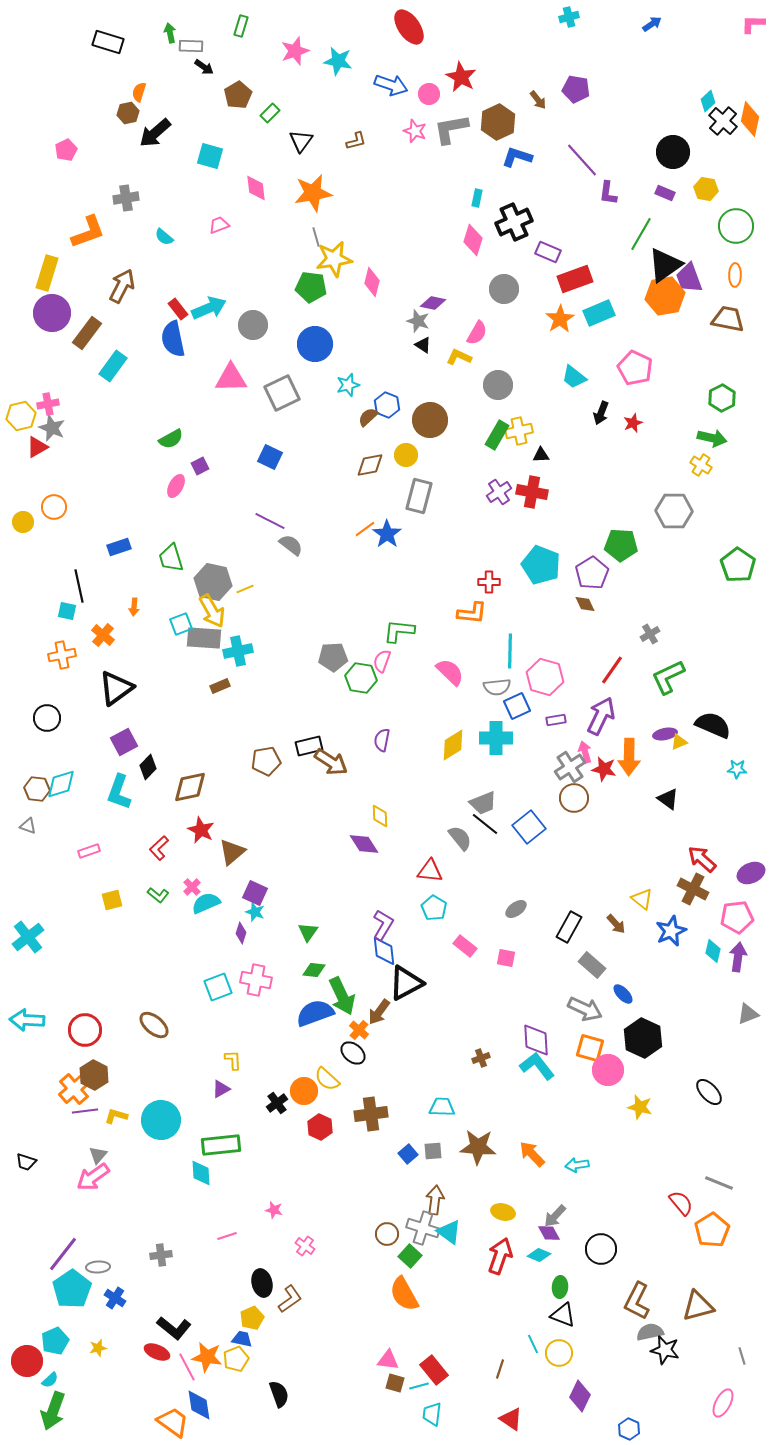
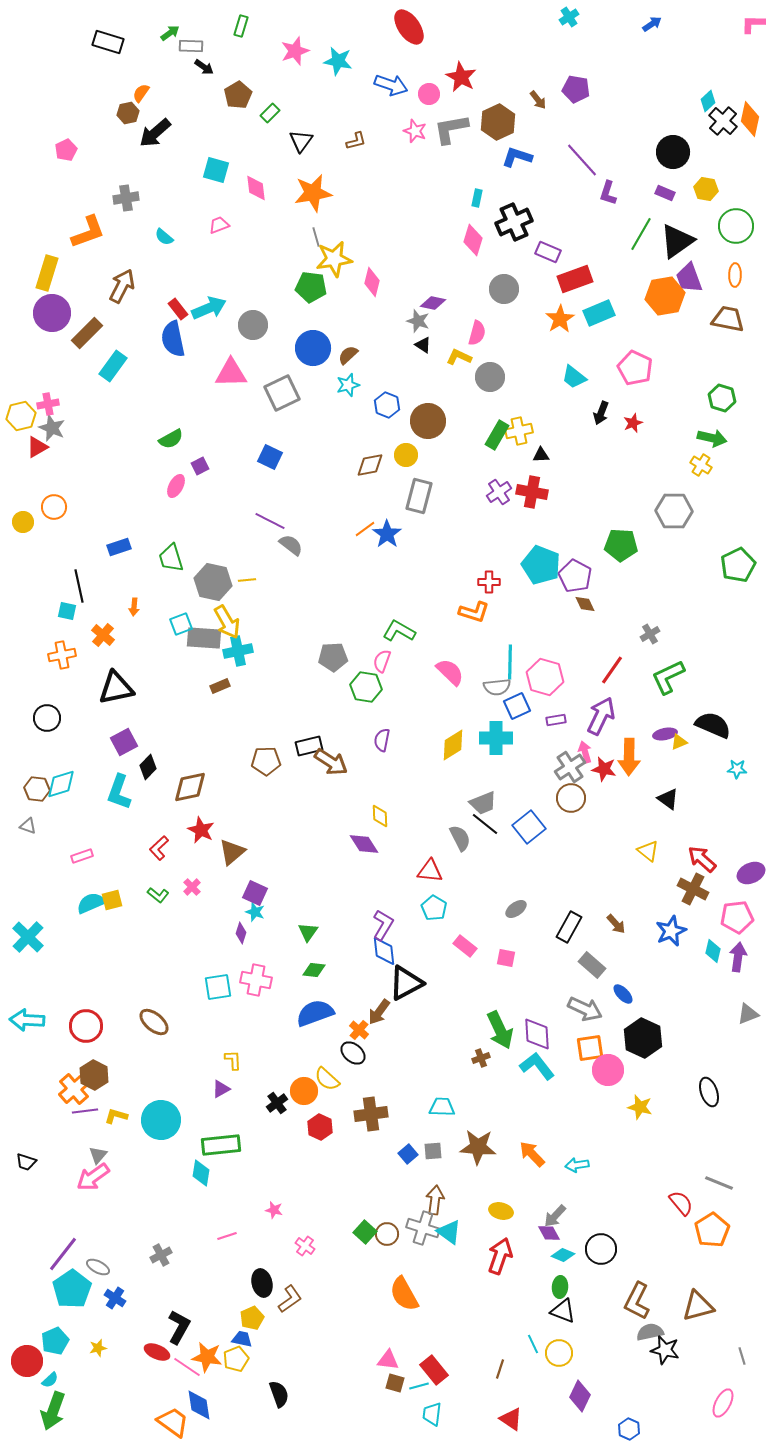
cyan cross at (569, 17): rotated 18 degrees counterclockwise
green arrow at (170, 33): rotated 66 degrees clockwise
orange semicircle at (139, 92): moved 2 px right, 1 px down; rotated 18 degrees clockwise
cyan square at (210, 156): moved 6 px right, 14 px down
purple L-shape at (608, 193): rotated 10 degrees clockwise
black triangle at (665, 265): moved 12 px right, 24 px up
brown rectangle at (87, 333): rotated 8 degrees clockwise
pink semicircle at (477, 333): rotated 15 degrees counterclockwise
blue circle at (315, 344): moved 2 px left, 4 px down
pink triangle at (231, 378): moved 5 px up
gray circle at (498, 385): moved 8 px left, 8 px up
green hexagon at (722, 398): rotated 16 degrees counterclockwise
brown semicircle at (368, 417): moved 20 px left, 62 px up
brown circle at (430, 420): moved 2 px left, 1 px down
green pentagon at (738, 565): rotated 12 degrees clockwise
purple pentagon at (592, 573): moved 17 px left, 3 px down; rotated 12 degrees counterclockwise
yellow line at (245, 589): moved 2 px right, 9 px up; rotated 18 degrees clockwise
yellow arrow at (212, 611): moved 15 px right, 11 px down
orange L-shape at (472, 613): moved 2 px right, 1 px up; rotated 12 degrees clockwise
green L-shape at (399, 631): rotated 24 degrees clockwise
cyan line at (510, 651): moved 11 px down
green hexagon at (361, 678): moved 5 px right, 9 px down
black triangle at (116, 688): rotated 24 degrees clockwise
brown pentagon at (266, 761): rotated 8 degrees clockwise
brown circle at (574, 798): moved 3 px left
gray semicircle at (460, 838): rotated 12 degrees clockwise
pink rectangle at (89, 851): moved 7 px left, 5 px down
yellow triangle at (642, 899): moved 6 px right, 48 px up
cyan semicircle at (206, 903): moved 115 px left
cyan cross at (28, 937): rotated 8 degrees counterclockwise
cyan square at (218, 987): rotated 12 degrees clockwise
green arrow at (342, 996): moved 158 px right, 34 px down
brown ellipse at (154, 1025): moved 3 px up
red circle at (85, 1030): moved 1 px right, 4 px up
purple diamond at (536, 1040): moved 1 px right, 6 px up
orange square at (590, 1048): rotated 24 degrees counterclockwise
black ellipse at (709, 1092): rotated 24 degrees clockwise
cyan diamond at (201, 1173): rotated 12 degrees clockwise
yellow ellipse at (503, 1212): moved 2 px left, 1 px up
gray cross at (161, 1255): rotated 20 degrees counterclockwise
cyan diamond at (539, 1255): moved 24 px right
green square at (410, 1256): moved 45 px left, 24 px up
gray ellipse at (98, 1267): rotated 30 degrees clockwise
black triangle at (563, 1315): moved 4 px up
black L-shape at (174, 1328): moved 5 px right, 1 px up; rotated 100 degrees counterclockwise
pink line at (187, 1367): rotated 28 degrees counterclockwise
